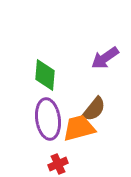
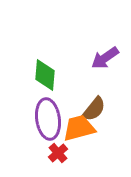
red cross: moved 11 px up; rotated 18 degrees counterclockwise
